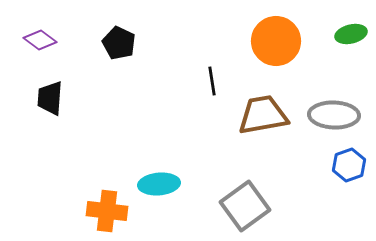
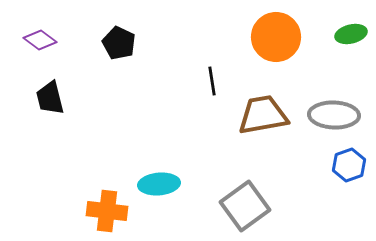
orange circle: moved 4 px up
black trapezoid: rotated 18 degrees counterclockwise
